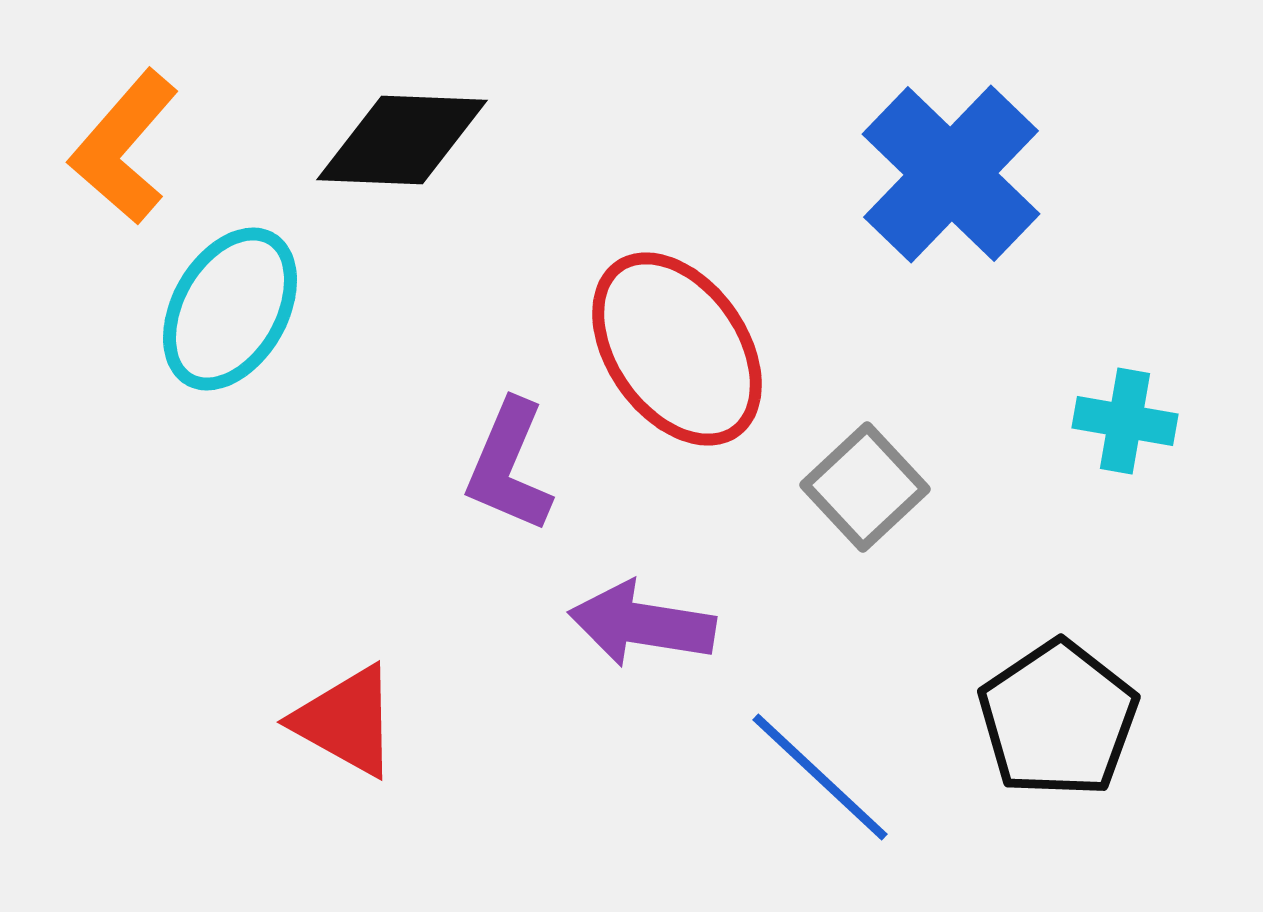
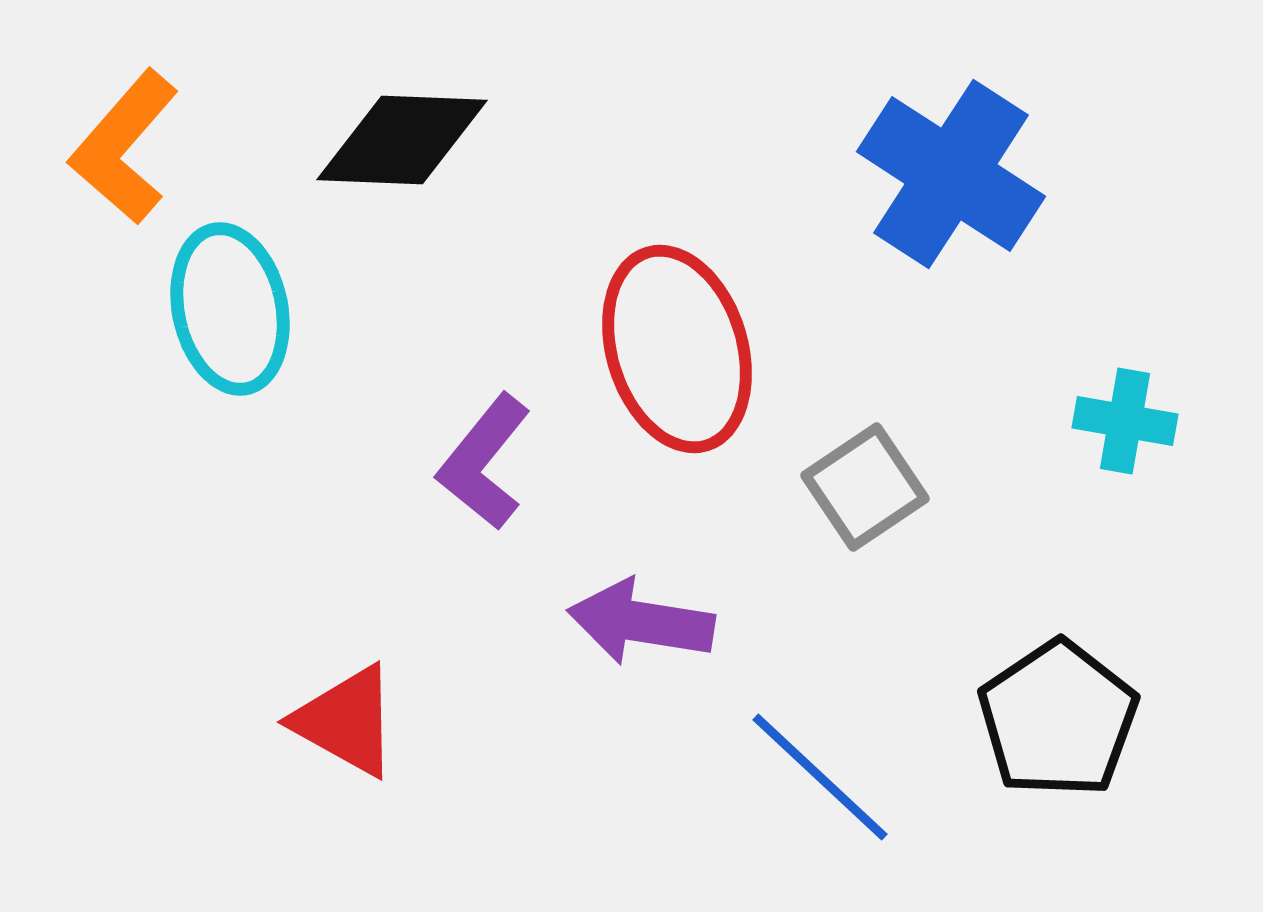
blue cross: rotated 11 degrees counterclockwise
cyan ellipse: rotated 42 degrees counterclockwise
red ellipse: rotated 18 degrees clockwise
purple L-shape: moved 25 px left, 4 px up; rotated 16 degrees clockwise
gray square: rotated 9 degrees clockwise
purple arrow: moved 1 px left, 2 px up
